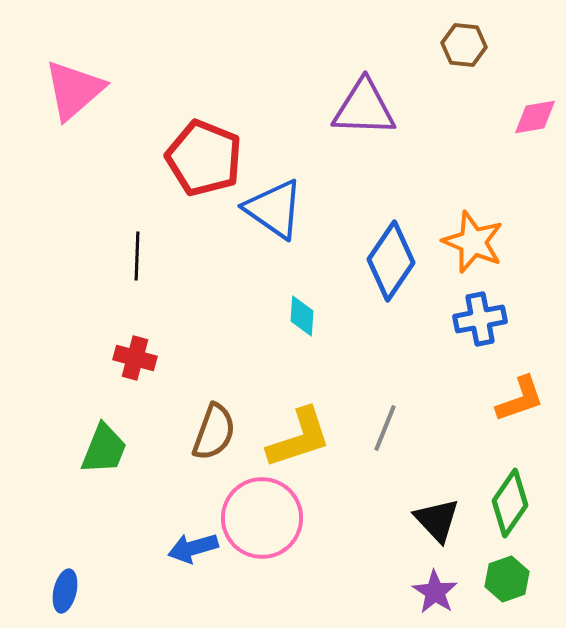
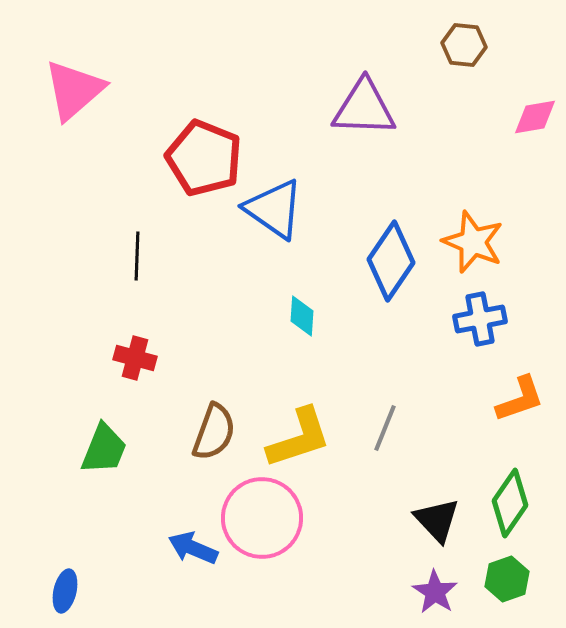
blue arrow: rotated 39 degrees clockwise
